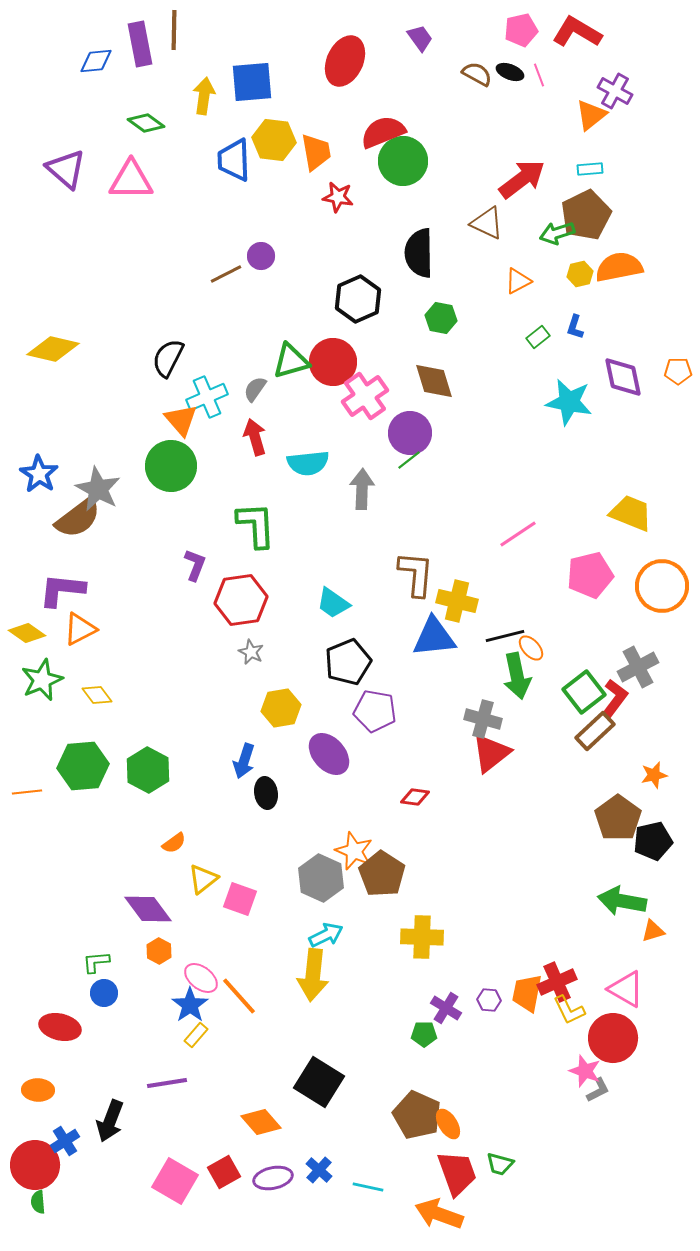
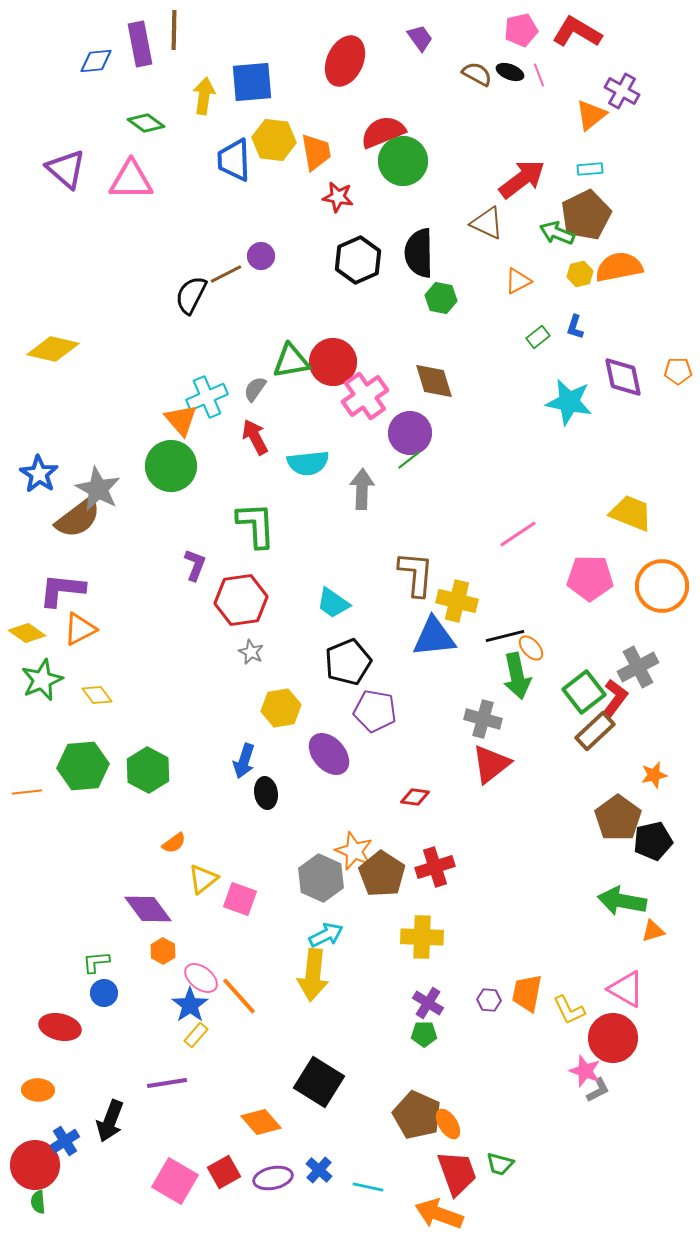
purple cross at (615, 91): moved 7 px right
green arrow at (557, 233): rotated 40 degrees clockwise
black hexagon at (358, 299): moved 39 px up
green hexagon at (441, 318): moved 20 px up
black semicircle at (168, 358): moved 23 px right, 63 px up
green triangle at (291, 361): rotated 6 degrees clockwise
red arrow at (255, 437): rotated 12 degrees counterclockwise
pink pentagon at (590, 575): moved 3 px down; rotated 15 degrees clockwise
red triangle at (491, 753): moved 11 px down
orange hexagon at (159, 951): moved 4 px right
red cross at (557, 982): moved 122 px left, 115 px up; rotated 6 degrees clockwise
purple cross at (446, 1008): moved 18 px left, 5 px up
